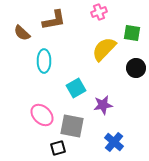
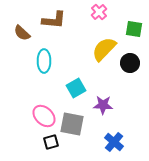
pink cross: rotated 21 degrees counterclockwise
brown L-shape: rotated 15 degrees clockwise
green square: moved 2 px right, 4 px up
black circle: moved 6 px left, 5 px up
purple star: rotated 12 degrees clockwise
pink ellipse: moved 2 px right, 1 px down
gray square: moved 2 px up
black square: moved 7 px left, 6 px up
